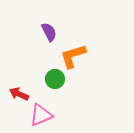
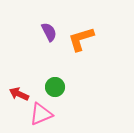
orange L-shape: moved 8 px right, 17 px up
green circle: moved 8 px down
pink triangle: moved 1 px up
